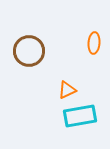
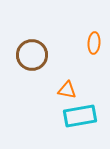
brown circle: moved 3 px right, 4 px down
orange triangle: rotated 36 degrees clockwise
